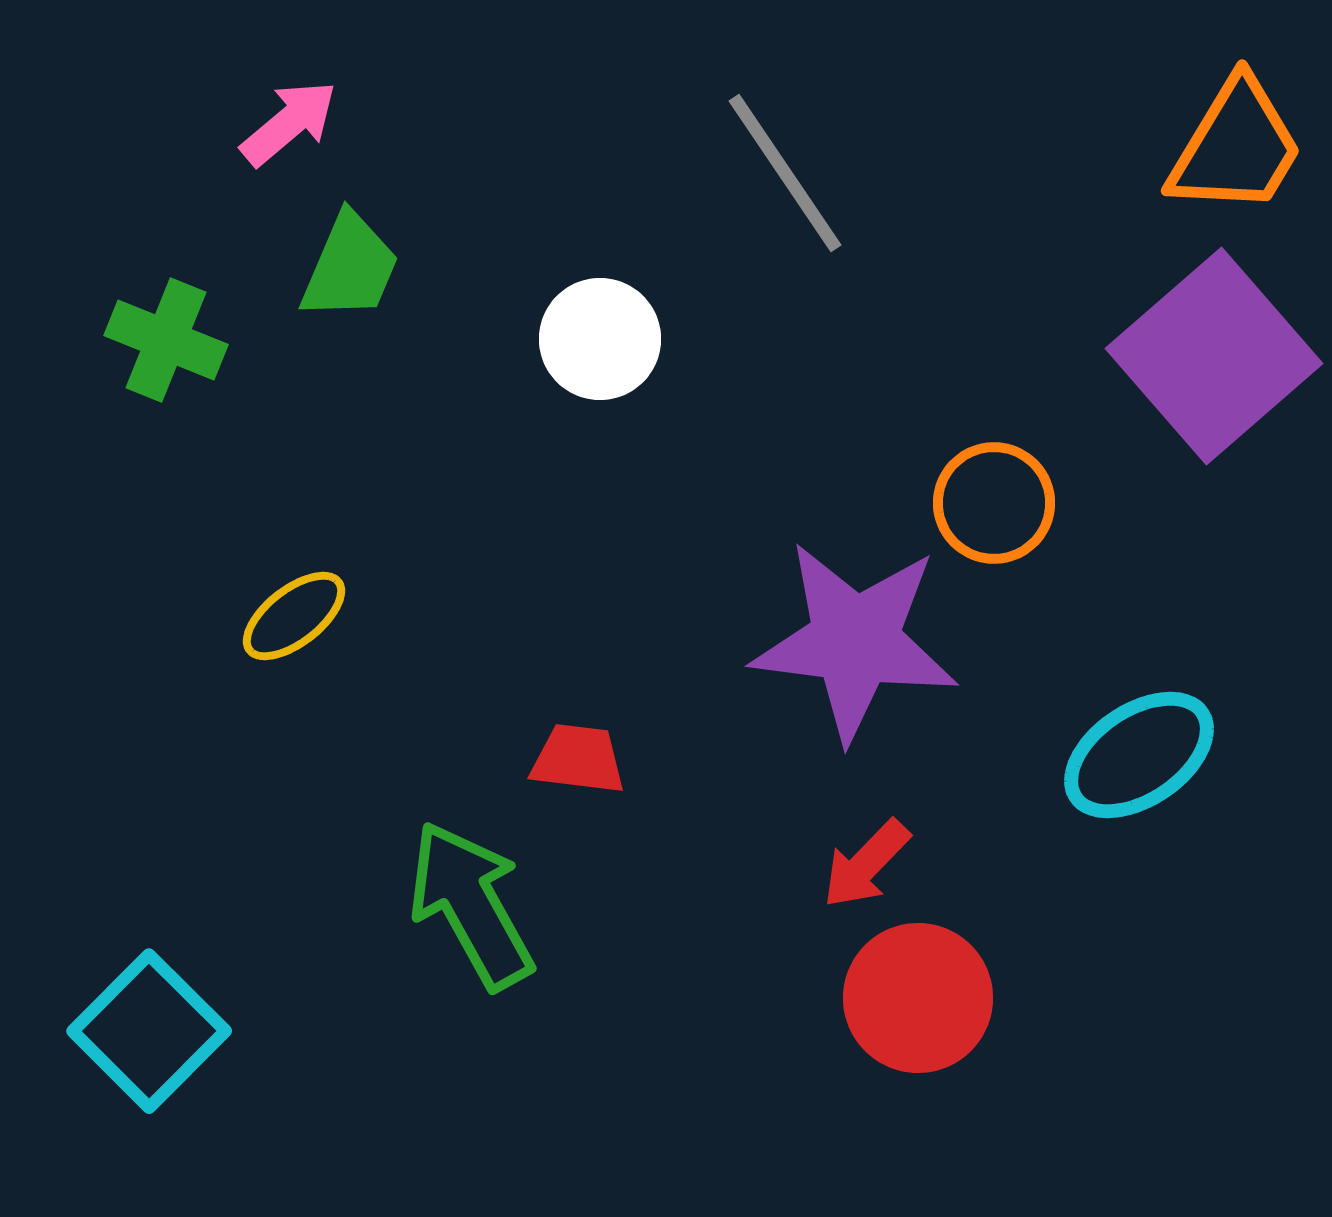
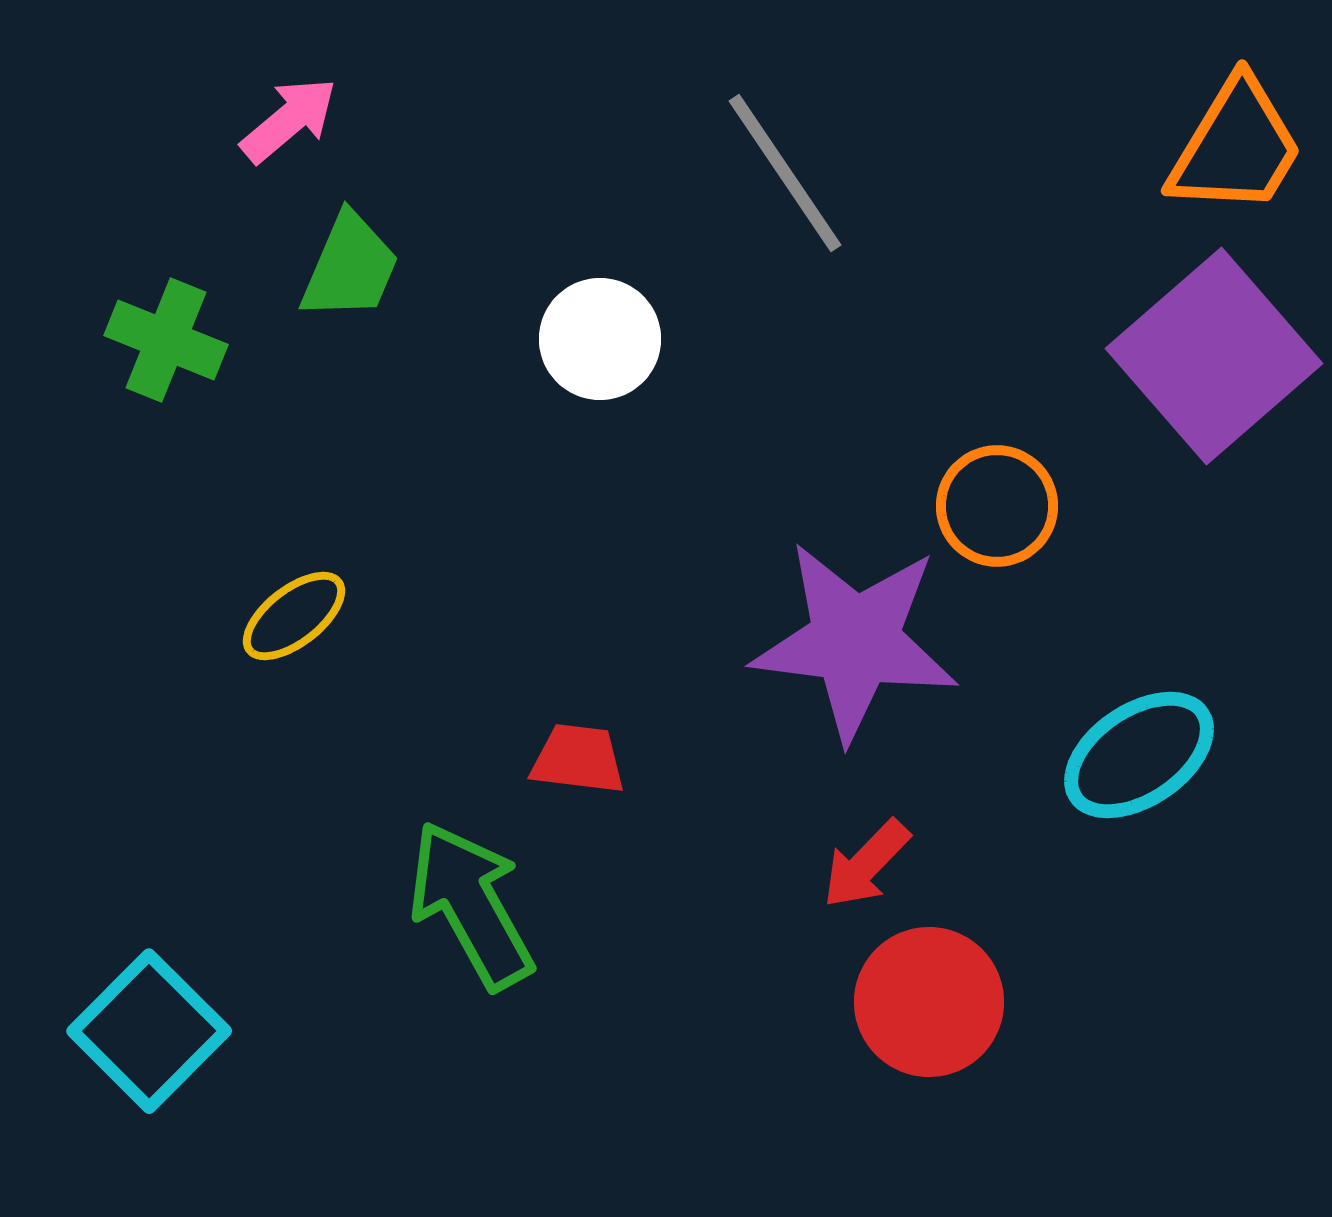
pink arrow: moved 3 px up
orange circle: moved 3 px right, 3 px down
red circle: moved 11 px right, 4 px down
